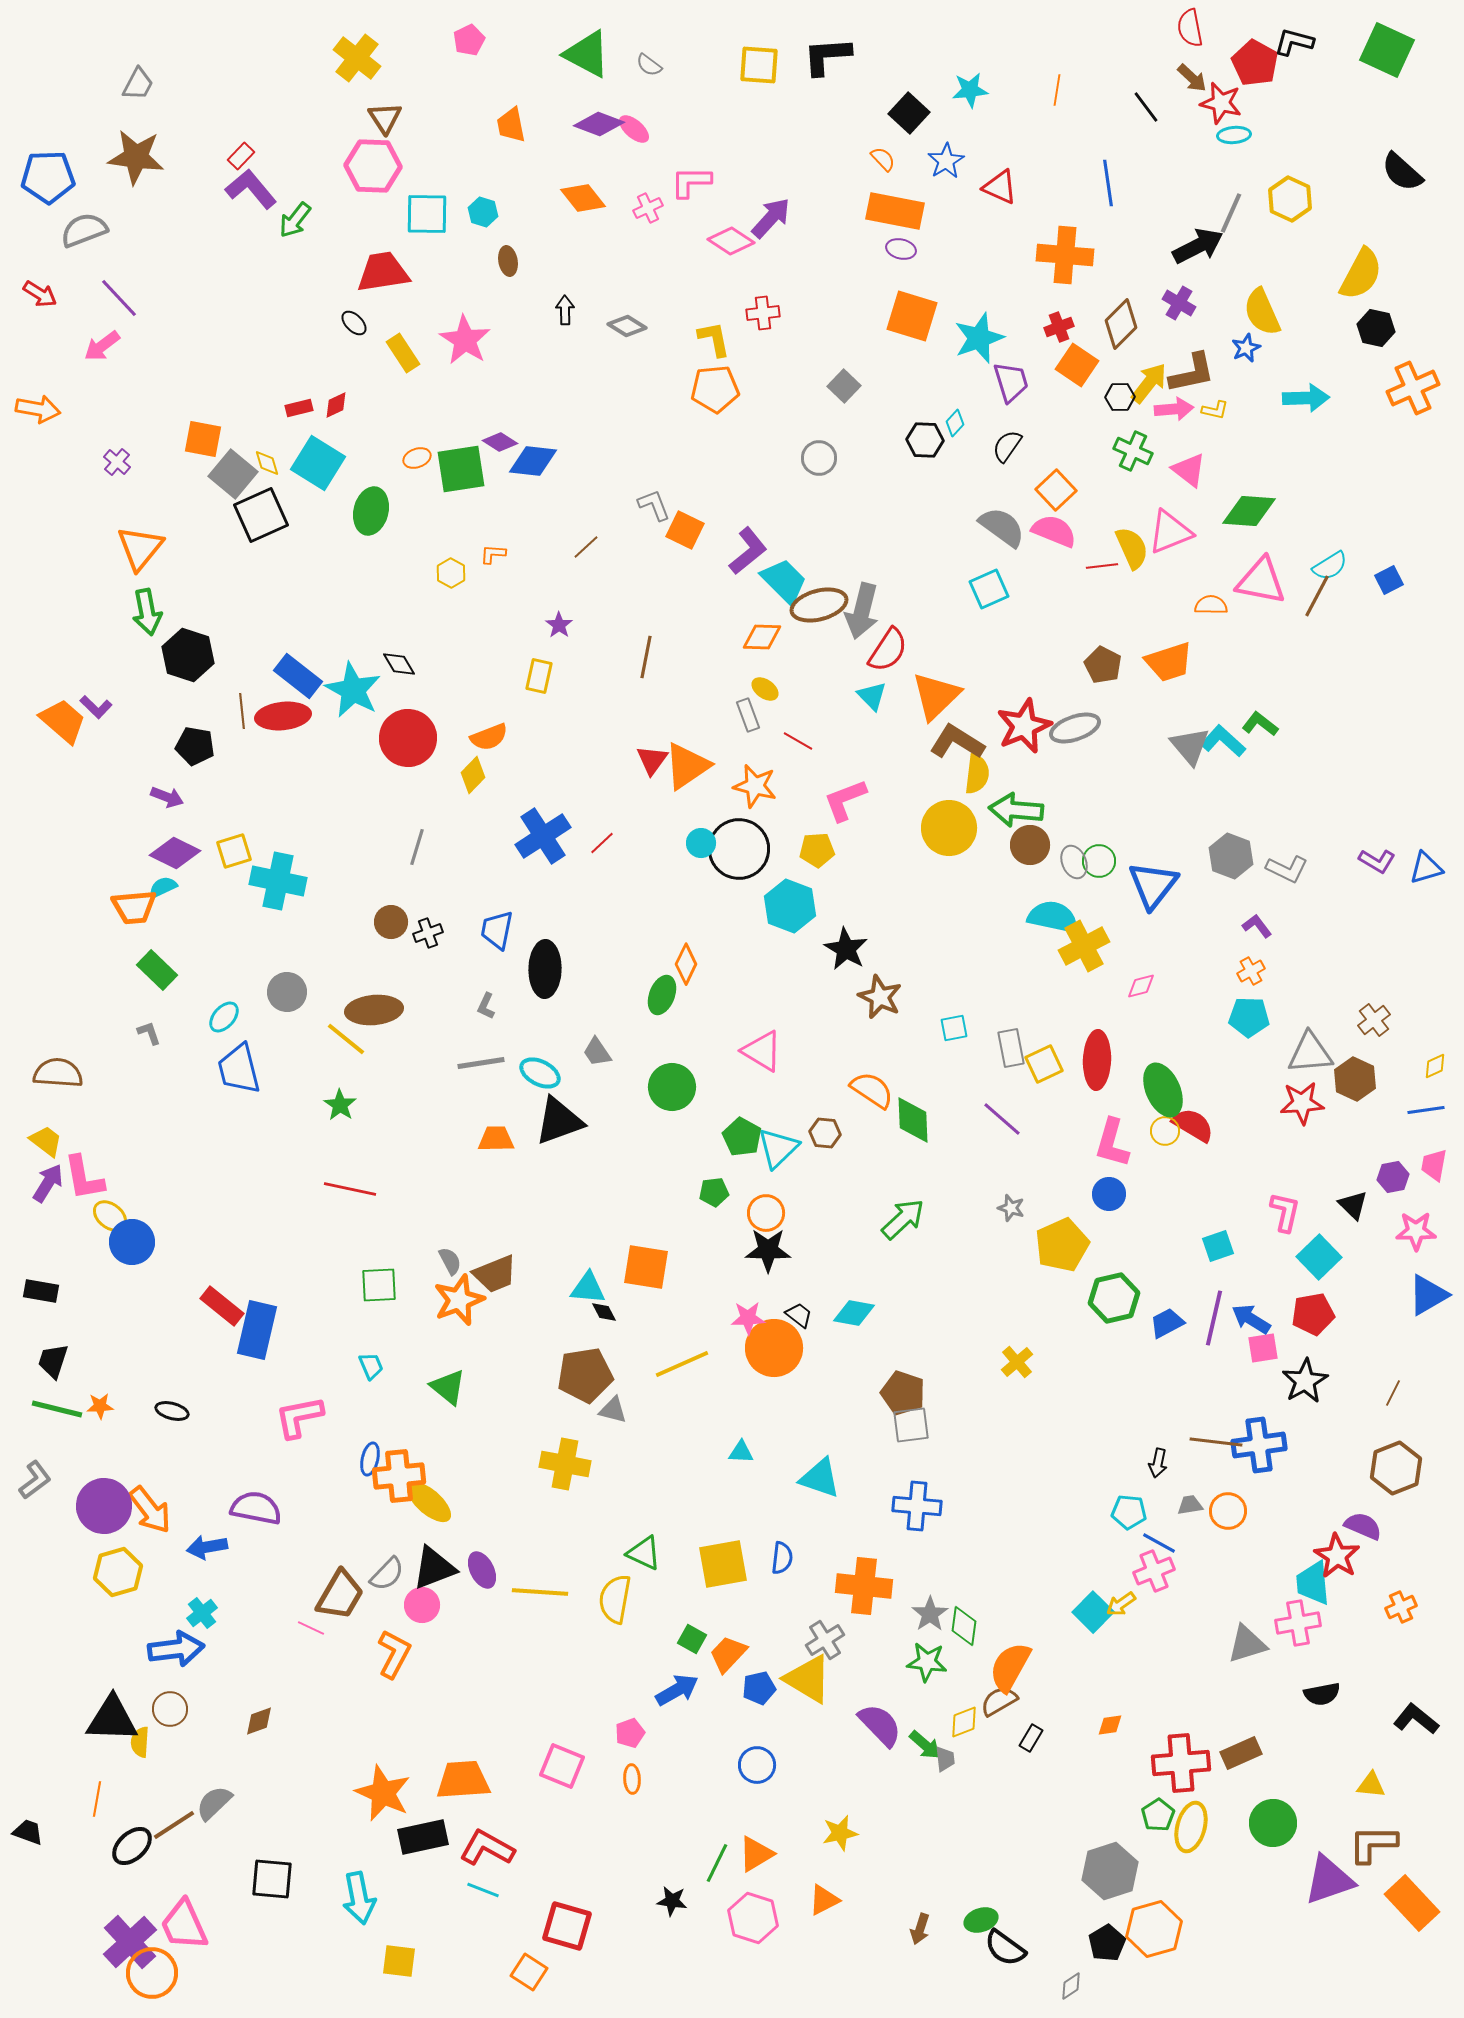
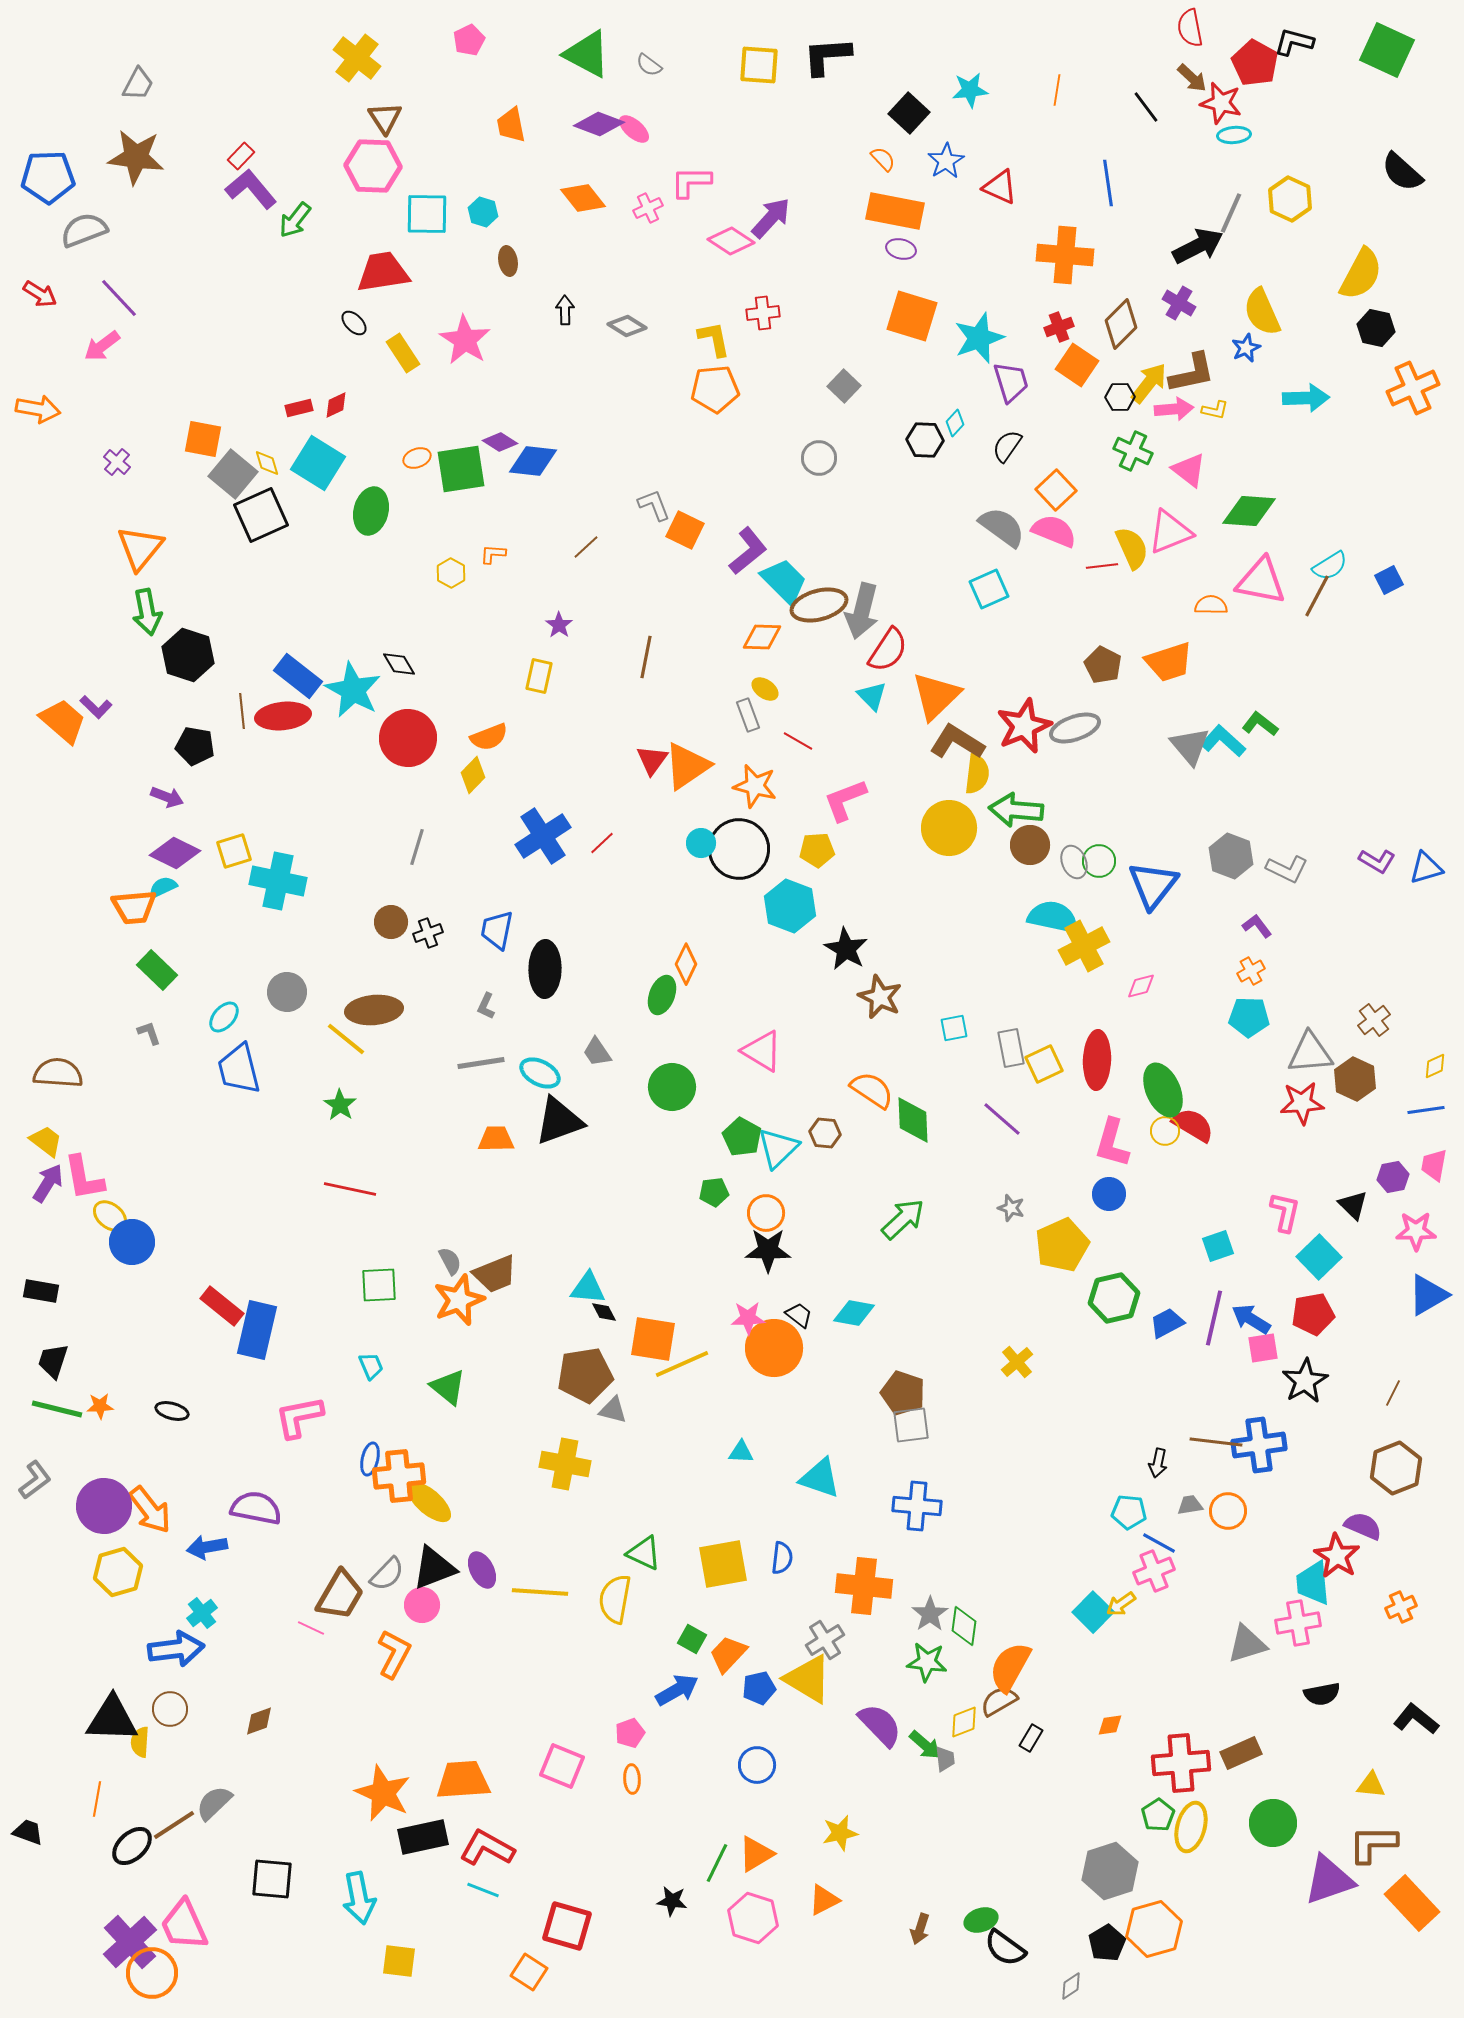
orange square at (646, 1267): moved 7 px right, 72 px down
